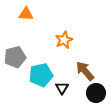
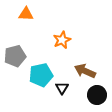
orange star: moved 2 px left
gray pentagon: moved 1 px up
brown arrow: rotated 25 degrees counterclockwise
black circle: moved 1 px right, 2 px down
